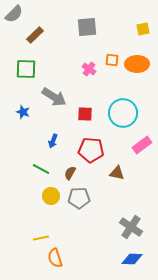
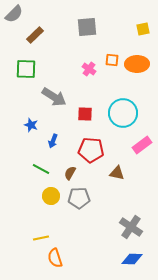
blue star: moved 8 px right, 13 px down
